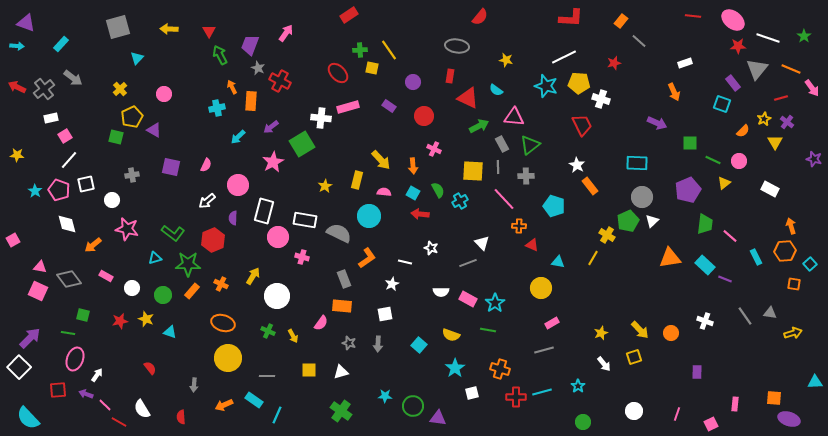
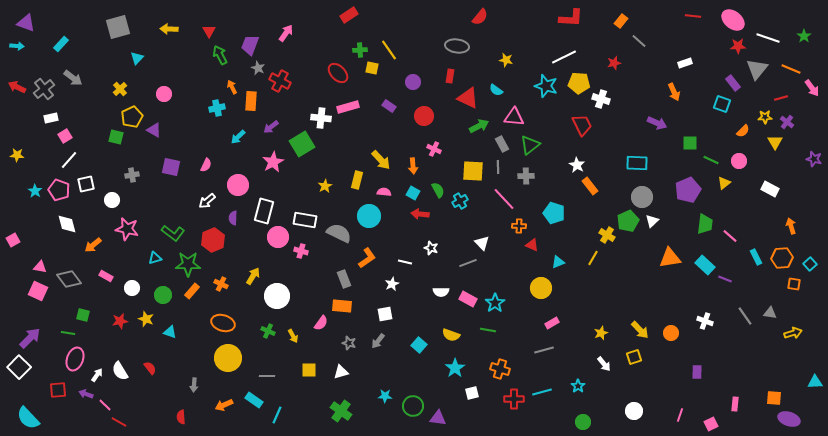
yellow star at (764, 119): moved 1 px right, 2 px up; rotated 24 degrees clockwise
green line at (713, 160): moved 2 px left
cyan pentagon at (554, 206): moved 7 px down
orange hexagon at (785, 251): moved 3 px left, 7 px down
pink cross at (302, 257): moved 1 px left, 6 px up
cyan triangle at (558, 262): rotated 32 degrees counterclockwise
gray arrow at (378, 344): moved 3 px up; rotated 35 degrees clockwise
red cross at (516, 397): moved 2 px left, 2 px down
white semicircle at (142, 409): moved 22 px left, 38 px up
pink line at (677, 414): moved 3 px right, 1 px down
